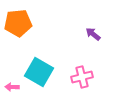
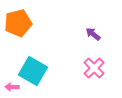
orange pentagon: rotated 8 degrees counterclockwise
cyan square: moved 6 px left, 1 px up
pink cross: moved 12 px right, 9 px up; rotated 30 degrees counterclockwise
